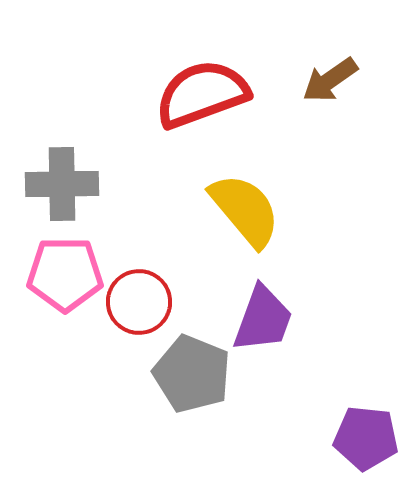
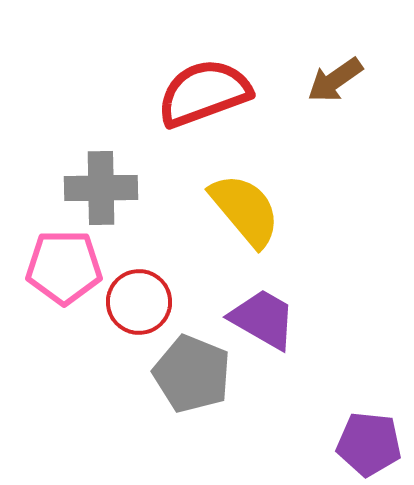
brown arrow: moved 5 px right
red semicircle: moved 2 px right, 1 px up
gray cross: moved 39 px right, 4 px down
pink pentagon: moved 1 px left, 7 px up
purple trapezoid: rotated 80 degrees counterclockwise
purple pentagon: moved 3 px right, 6 px down
